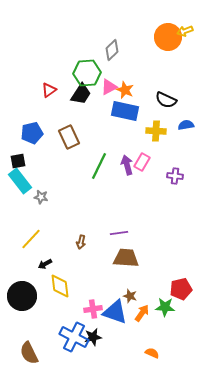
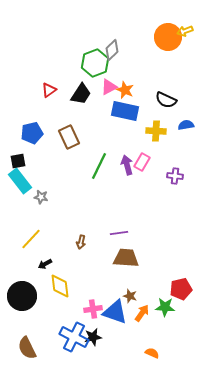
green hexagon: moved 8 px right, 10 px up; rotated 16 degrees counterclockwise
brown semicircle: moved 2 px left, 5 px up
